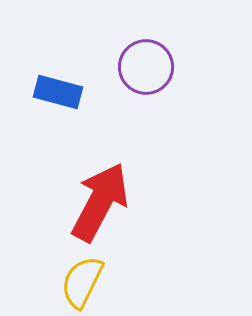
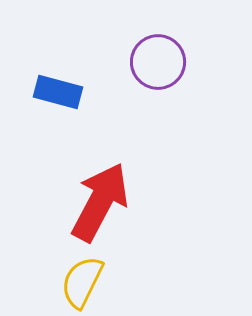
purple circle: moved 12 px right, 5 px up
